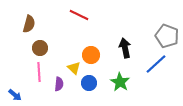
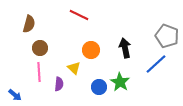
orange circle: moved 5 px up
blue circle: moved 10 px right, 4 px down
